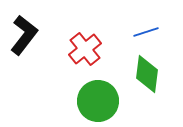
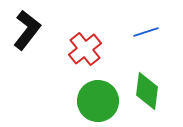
black L-shape: moved 3 px right, 5 px up
green diamond: moved 17 px down
